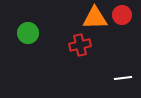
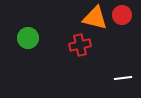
orange triangle: rotated 16 degrees clockwise
green circle: moved 5 px down
